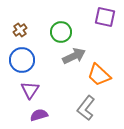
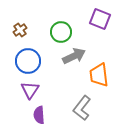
purple square: moved 5 px left, 2 px down; rotated 10 degrees clockwise
blue circle: moved 6 px right, 1 px down
orange trapezoid: rotated 40 degrees clockwise
gray L-shape: moved 4 px left
purple semicircle: rotated 78 degrees counterclockwise
